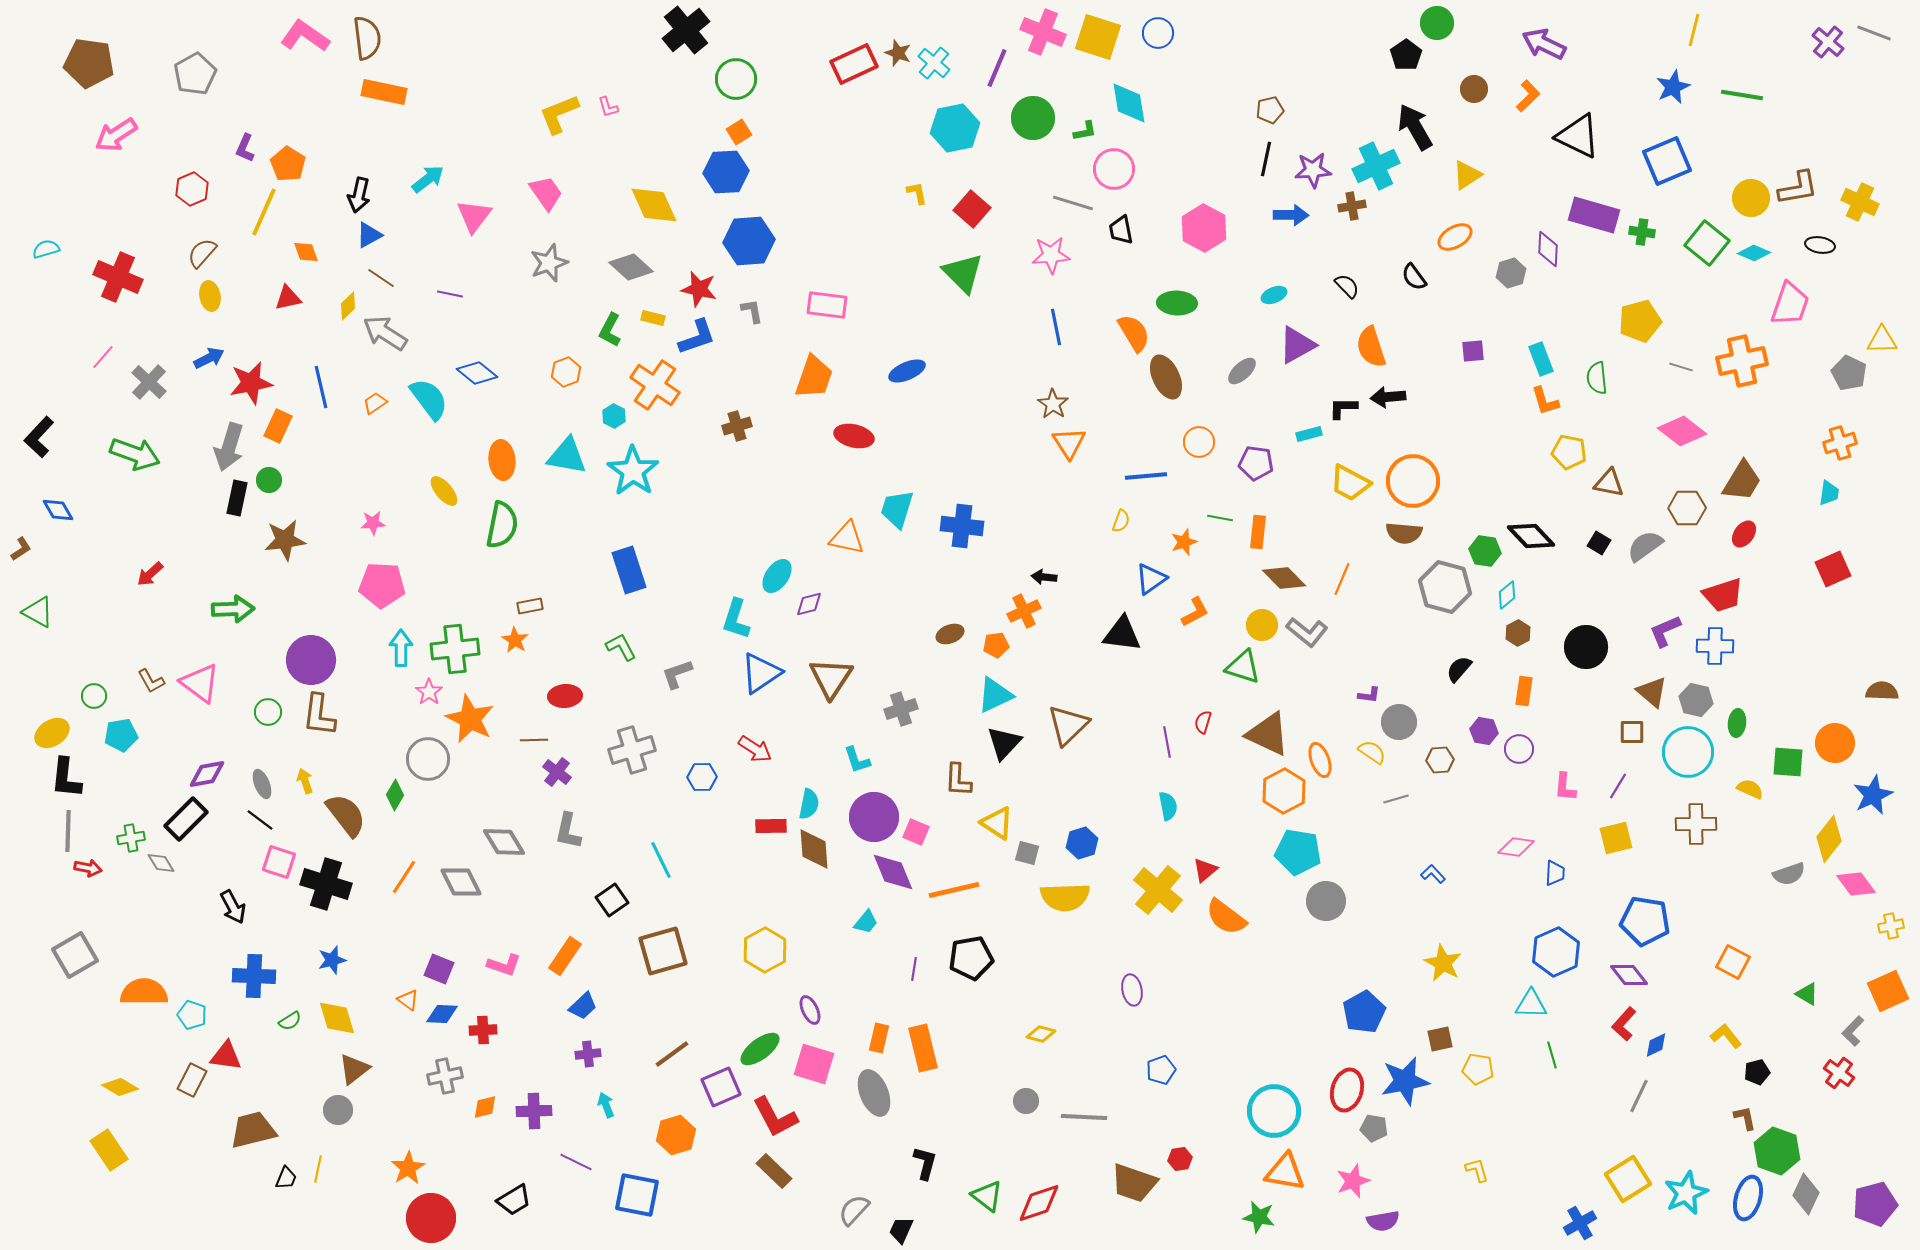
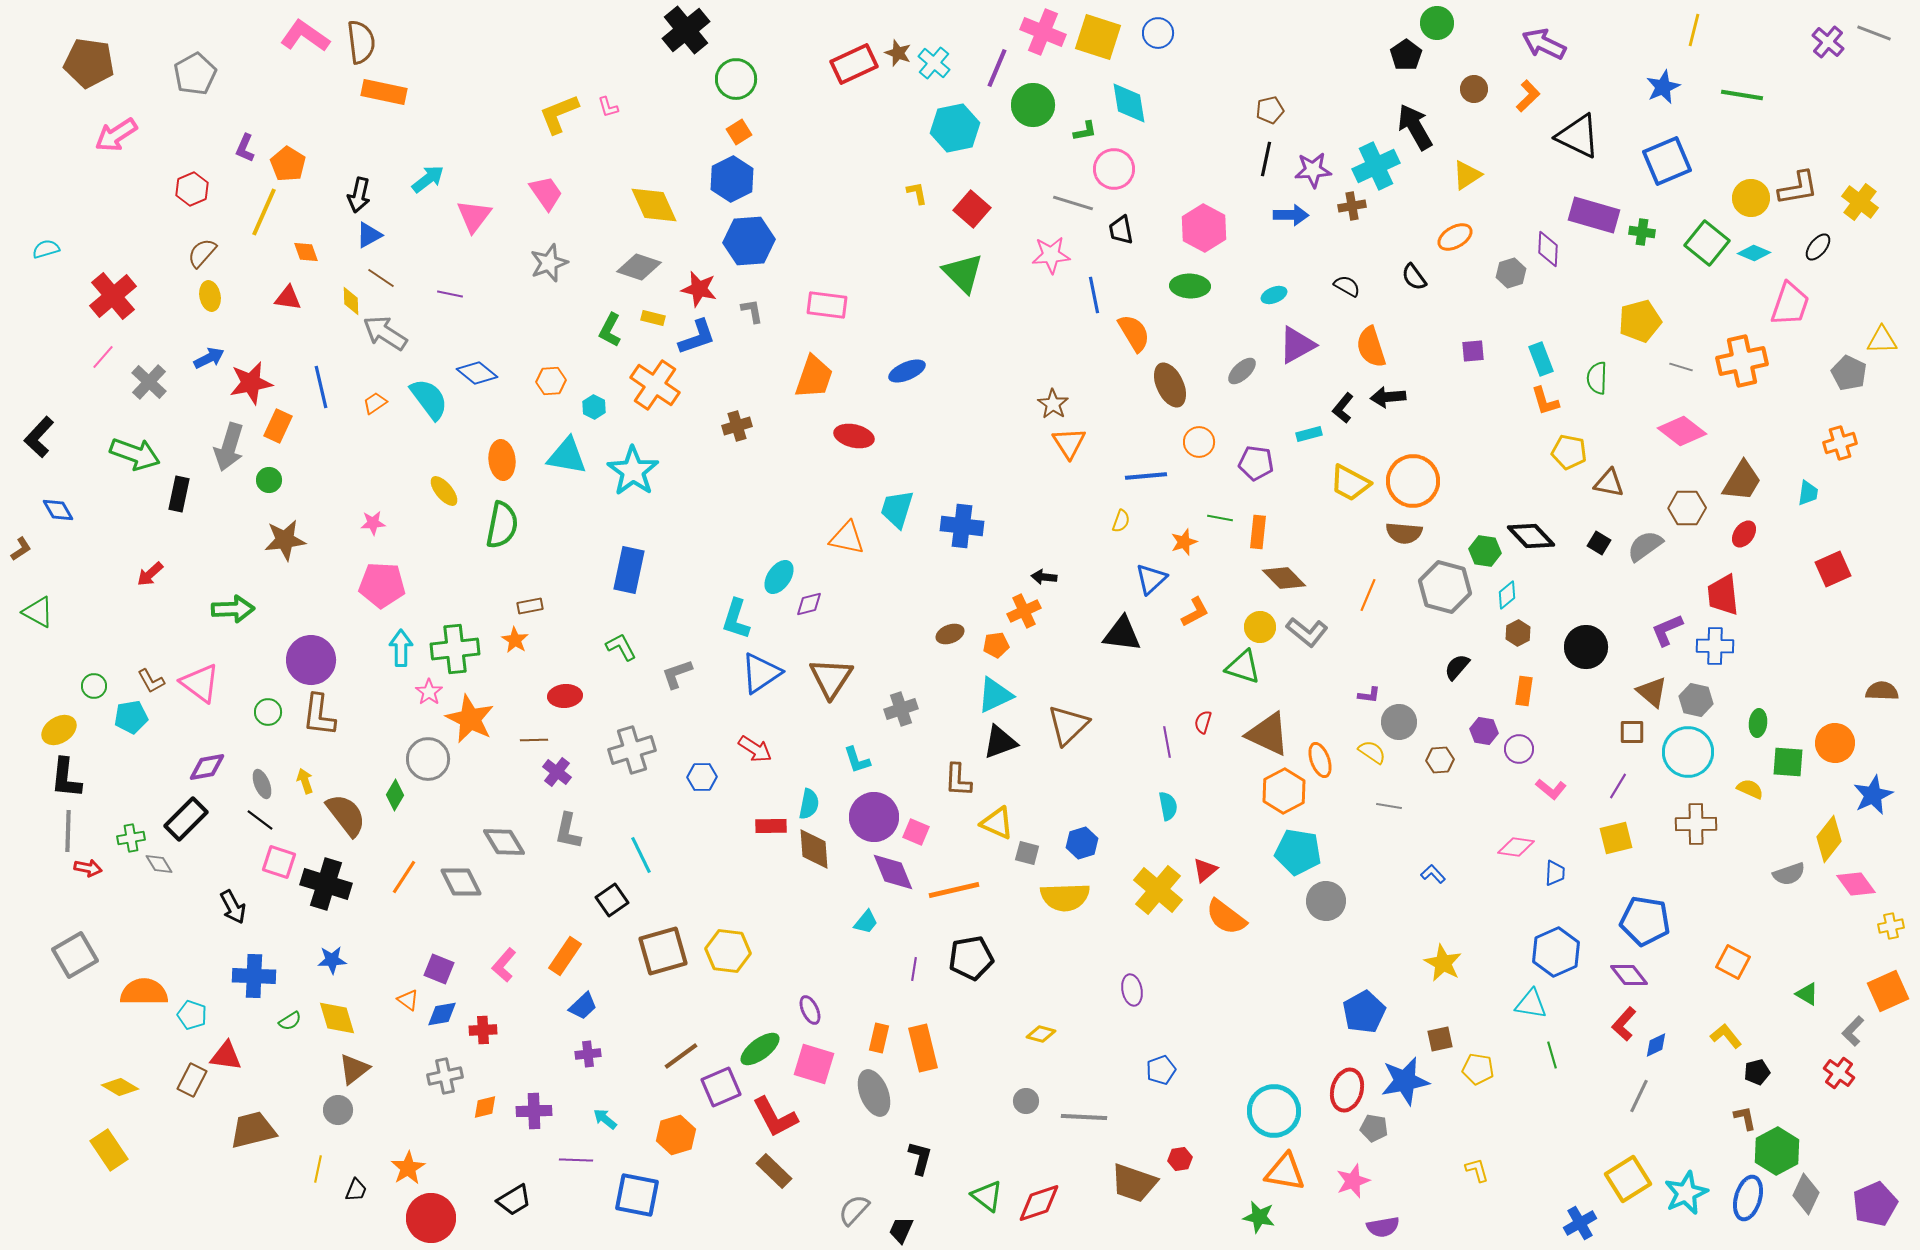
brown semicircle at (367, 38): moved 6 px left, 4 px down
blue star at (1673, 87): moved 10 px left
green circle at (1033, 118): moved 13 px up
blue hexagon at (726, 172): moved 6 px right, 7 px down; rotated 24 degrees counterclockwise
yellow cross at (1860, 202): rotated 12 degrees clockwise
black ellipse at (1820, 245): moved 2 px left, 2 px down; rotated 60 degrees counterclockwise
gray diamond at (631, 267): moved 8 px right; rotated 24 degrees counterclockwise
red cross at (118, 277): moved 5 px left, 19 px down; rotated 27 degrees clockwise
black semicircle at (1347, 286): rotated 16 degrees counterclockwise
red triangle at (288, 298): rotated 20 degrees clockwise
green ellipse at (1177, 303): moved 13 px right, 17 px up
yellow diamond at (348, 306): moved 3 px right, 5 px up; rotated 48 degrees counterclockwise
blue line at (1056, 327): moved 38 px right, 32 px up
orange hexagon at (566, 372): moved 15 px left, 9 px down; rotated 16 degrees clockwise
brown ellipse at (1166, 377): moved 4 px right, 8 px down
green semicircle at (1597, 378): rotated 8 degrees clockwise
black L-shape at (1343, 408): rotated 52 degrees counterclockwise
cyan hexagon at (614, 416): moved 20 px left, 9 px up
cyan trapezoid at (1829, 493): moved 21 px left
black rectangle at (237, 498): moved 58 px left, 4 px up
blue rectangle at (629, 570): rotated 30 degrees clockwise
cyan ellipse at (777, 576): moved 2 px right, 1 px down
blue triangle at (1151, 579): rotated 8 degrees counterclockwise
orange line at (1342, 579): moved 26 px right, 16 px down
red trapezoid at (1723, 595): rotated 102 degrees clockwise
yellow circle at (1262, 625): moved 2 px left, 2 px down
purple L-shape at (1665, 631): moved 2 px right, 1 px up
black semicircle at (1459, 669): moved 2 px left, 2 px up
green circle at (94, 696): moved 10 px up
green ellipse at (1737, 723): moved 21 px right
yellow ellipse at (52, 733): moved 7 px right, 3 px up
cyan pentagon at (121, 735): moved 10 px right, 18 px up
black triangle at (1004, 743): moved 4 px left, 1 px up; rotated 27 degrees clockwise
purple diamond at (207, 774): moved 7 px up
pink L-shape at (1565, 787): moved 14 px left, 2 px down; rotated 56 degrees counterclockwise
gray line at (1396, 799): moved 7 px left, 7 px down; rotated 25 degrees clockwise
yellow triangle at (997, 823): rotated 9 degrees counterclockwise
cyan line at (661, 860): moved 20 px left, 5 px up
gray diamond at (161, 863): moved 2 px left, 1 px down
yellow hexagon at (765, 950): moved 37 px left, 1 px down; rotated 24 degrees counterclockwise
blue star at (332, 960): rotated 12 degrees clockwise
pink L-shape at (504, 965): rotated 112 degrees clockwise
cyan triangle at (1531, 1004): rotated 8 degrees clockwise
blue diamond at (442, 1014): rotated 12 degrees counterclockwise
brown line at (672, 1054): moved 9 px right, 2 px down
cyan arrow at (606, 1105): moved 1 px left, 14 px down; rotated 30 degrees counterclockwise
green hexagon at (1777, 1151): rotated 12 degrees clockwise
purple line at (576, 1162): moved 2 px up; rotated 24 degrees counterclockwise
black L-shape at (925, 1163): moved 5 px left, 5 px up
black trapezoid at (286, 1178): moved 70 px right, 12 px down
purple pentagon at (1875, 1204): rotated 9 degrees counterclockwise
purple semicircle at (1383, 1221): moved 6 px down
